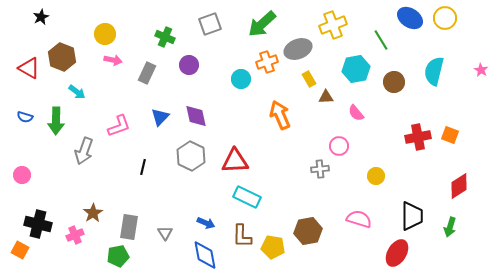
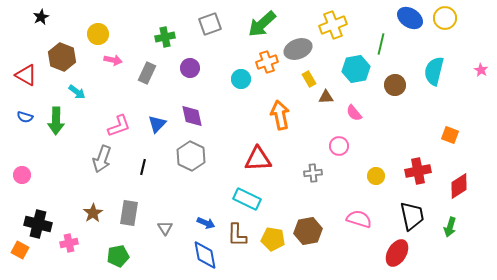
yellow circle at (105, 34): moved 7 px left
green cross at (165, 37): rotated 36 degrees counterclockwise
green line at (381, 40): moved 4 px down; rotated 45 degrees clockwise
purple circle at (189, 65): moved 1 px right, 3 px down
red triangle at (29, 68): moved 3 px left, 7 px down
brown circle at (394, 82): moved 1 px right, 3 px down
pink semicircle at (356, 113): moved 2 px left
orange arrow at (280, 115): rotated 12 degrees clockwise
purple diamond at (196, 116): moved 4 px left
blue triangle at (160, 117): moved 3 px left, 7 px down
red cross at (418, 137): moved 34 px down
gray arrow at (84, 151): moved 18 px right, 8 px down
red triangle at (235, 161): moved 23 px right, 2 px up
gray cross at (320, 169): moved 7 px left, 4 px down
cyan rectangle at (247, 197): moved 2 px down
black trapezoid at (412, 216): rotated 12 degrees counterclockwise
gray rectangle at (129, 227): moved 14 px up
gray triangle at (165, 233): moved 5 px up
pink cross at (75, 235): moved 6 px left, 8 px down; rotated 12 degrees clockwise
brown L-shape at (242, 236): moved 5 px left, 1 px up
yellow pentagon at (273, 247): moved 8 px up
